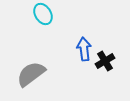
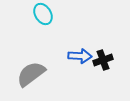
blue arrow: moved 4 px left, 7 px down; rotated 100 degrees clockwise
black cross: moved 2 px left, 1 px up; rotated 12 degrees clockwise
